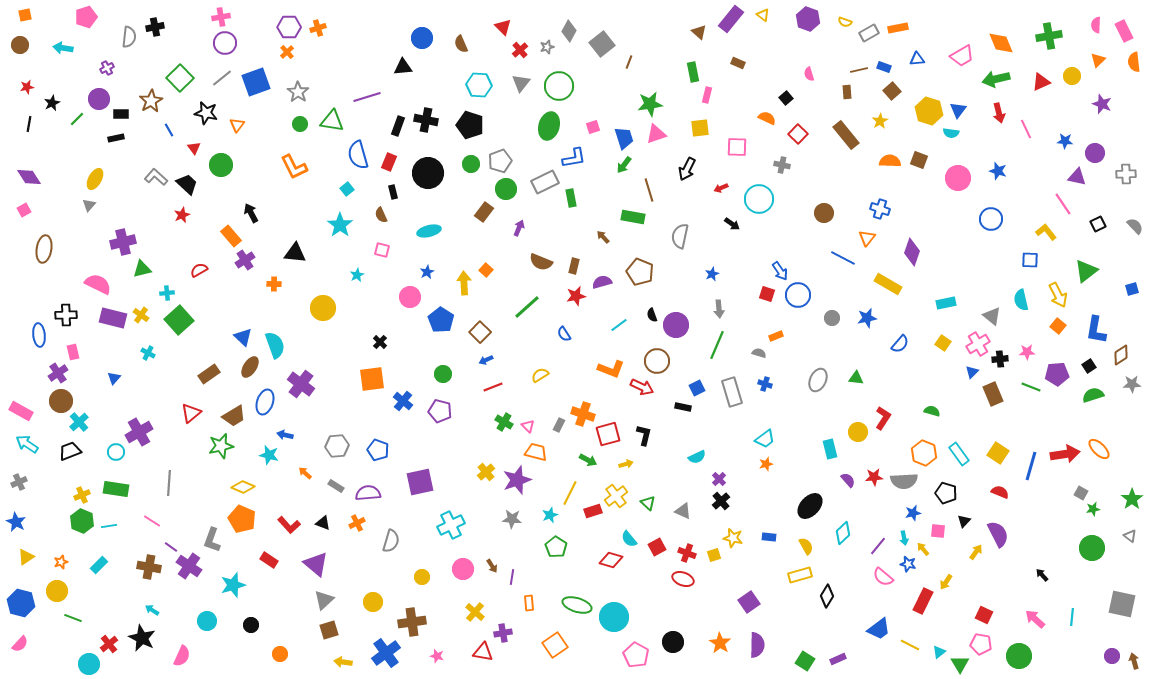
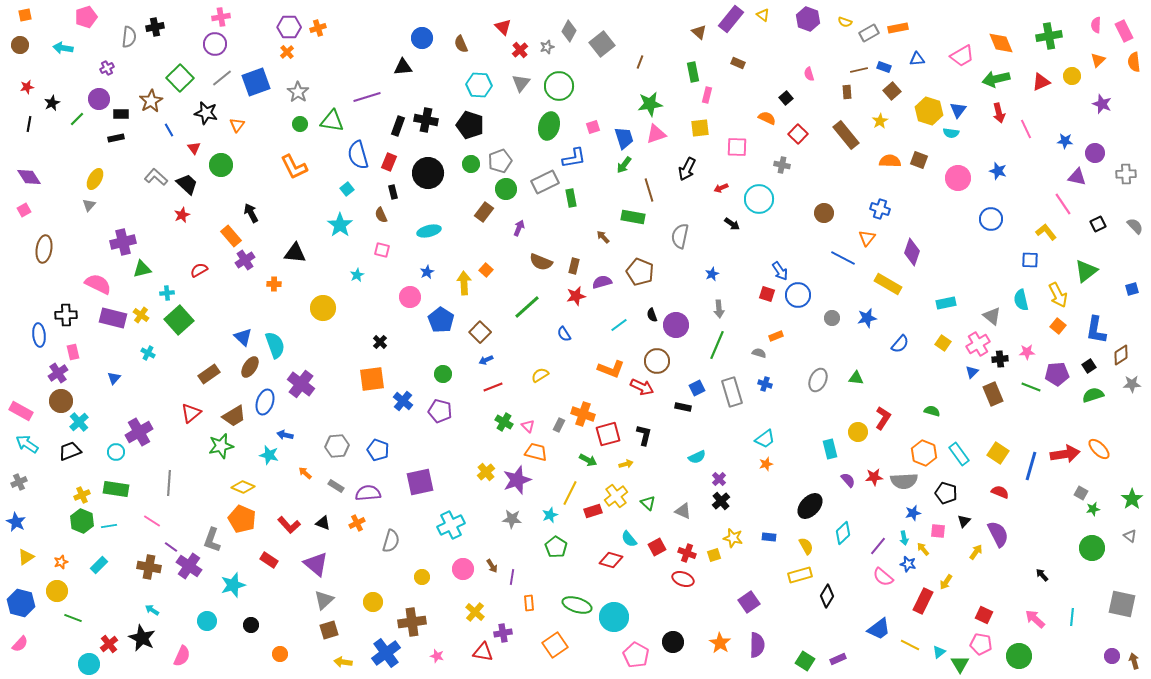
purple circle at (225, 43): moved 10 px left, 1 px down
brown line at (629, 62): moved 11 px right
